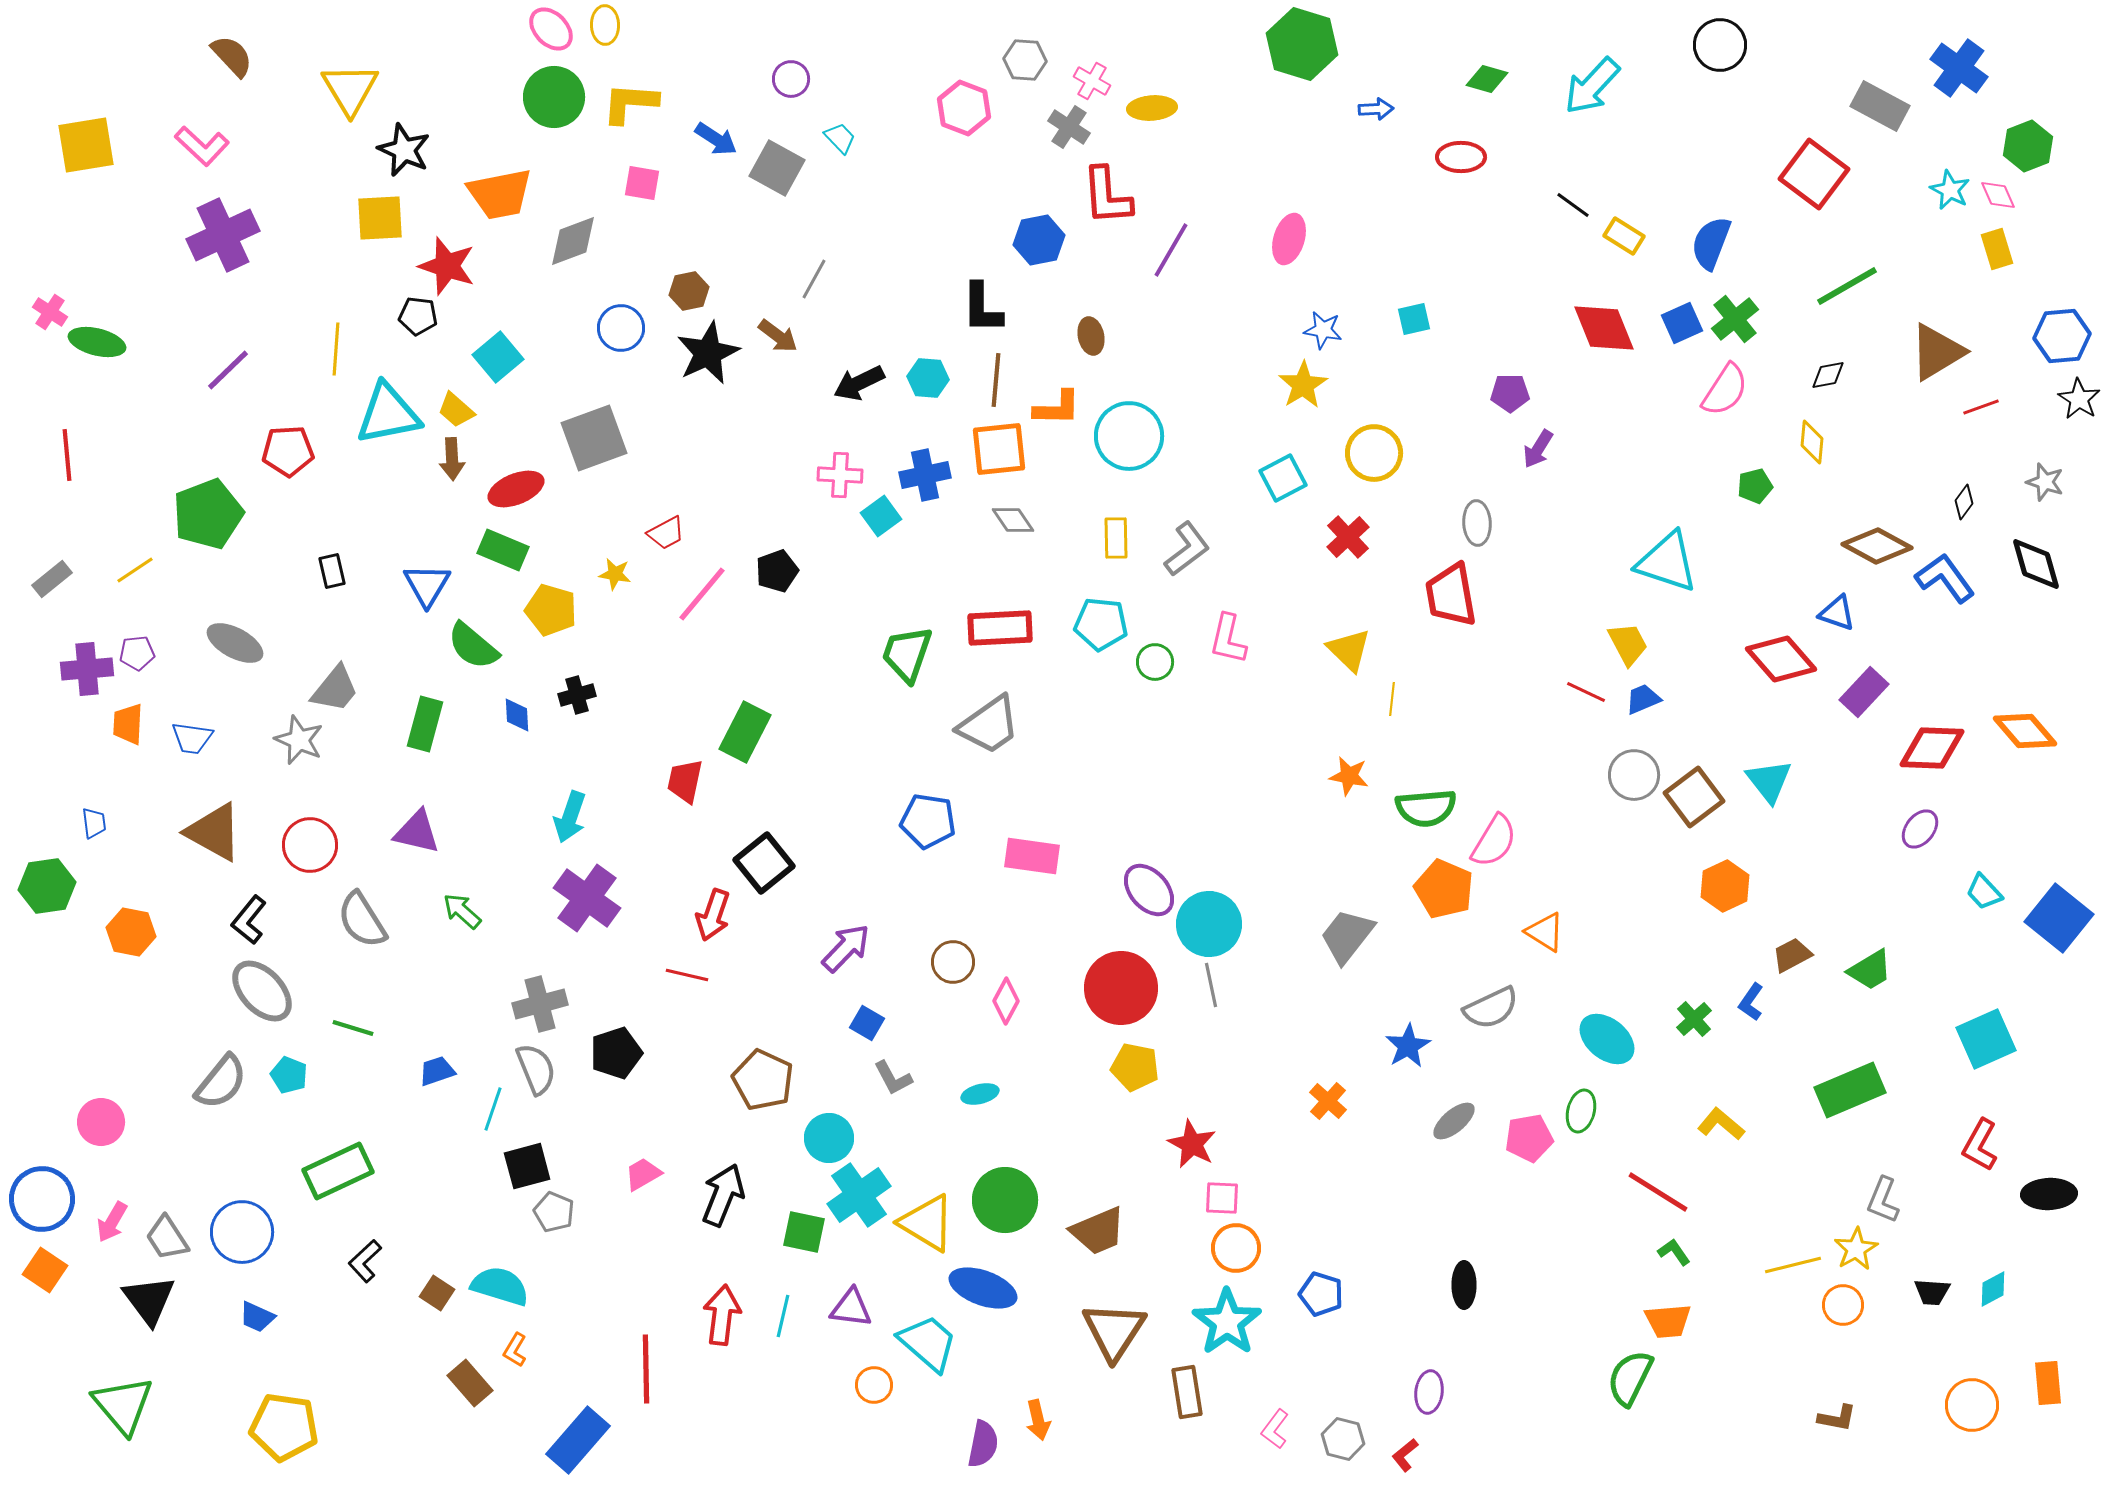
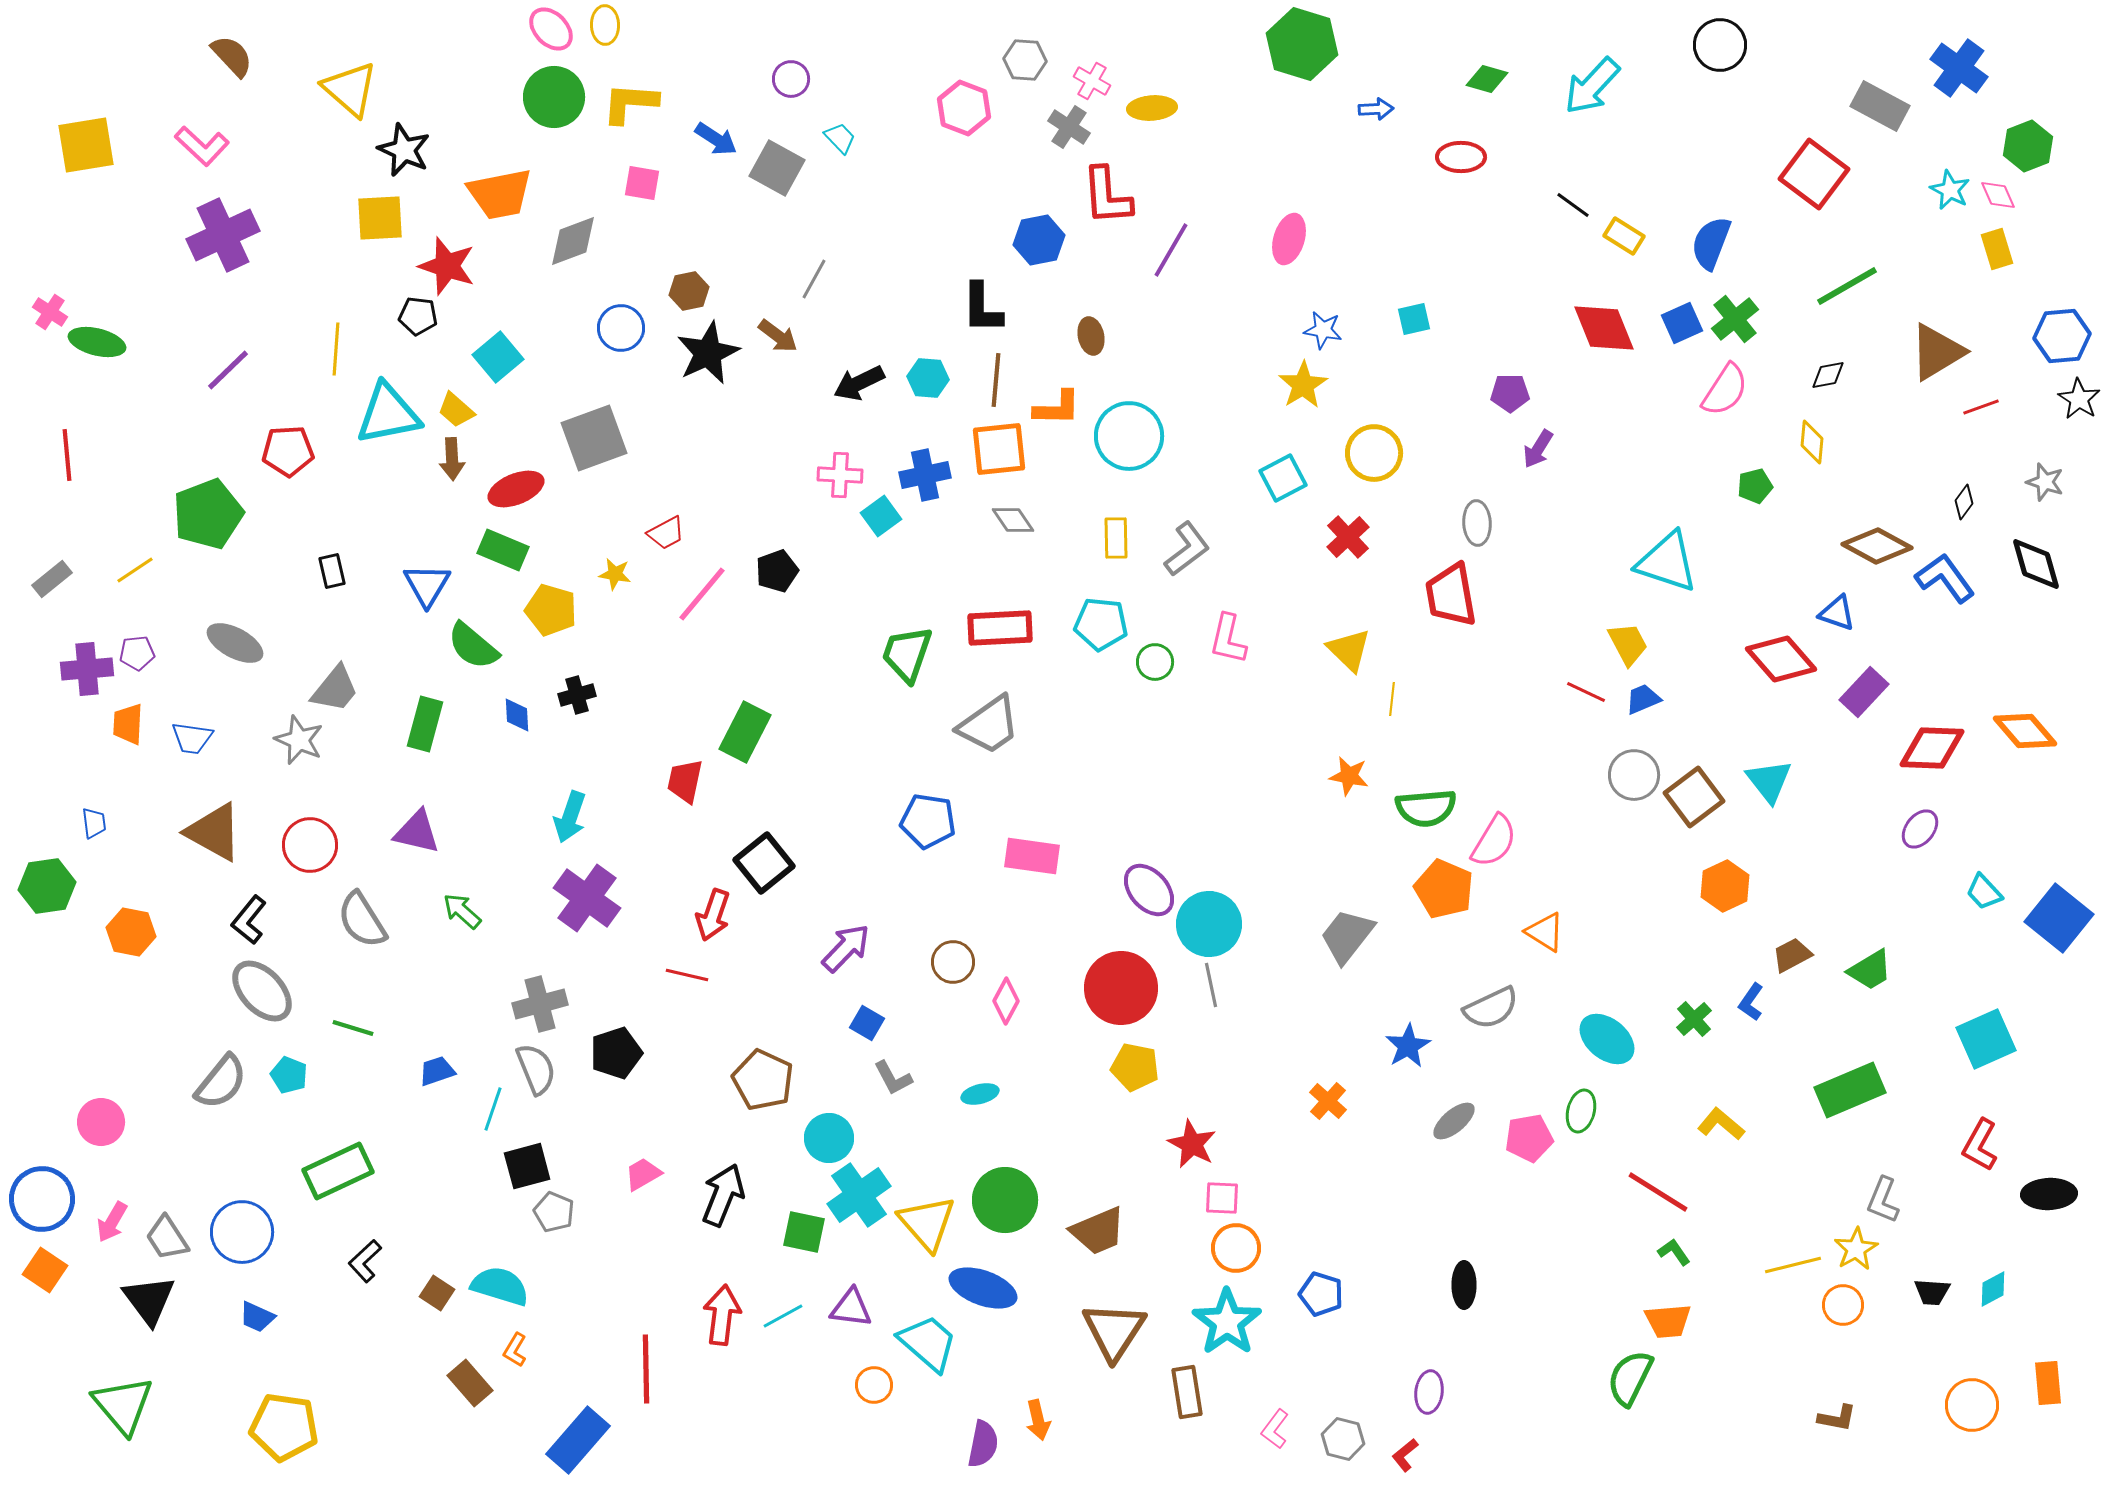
yellow triangle at (350, 89): rotated 18 degrees counterclockwise
yellow triangle at (927, 1223): rotated 18 degrees clockwise
cyan line at (783, 1316): rotated 48 degrees clockwise
